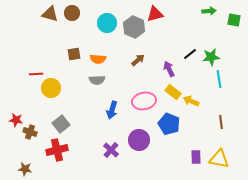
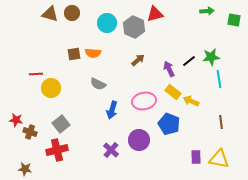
green arrow: moved 2 px left
black line: moved 1 px left, 7 px down
orange semicircle: moved 5 px left, 6 px up
gray semicircle: moved 1 px right, 4 px down; rotated 28 degrees clockwise
